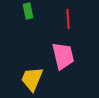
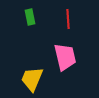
green rectangle: moved 2 px right, 6 px down
pink trapezoid: moved 2 px right, 1 px down
